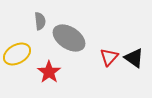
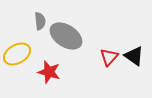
gray ellipse: moved 3 px left, 2 px up
black triangle: moved 2 px up
red star: rotated 20 degrees counterclockwise
